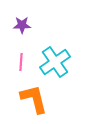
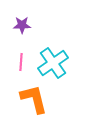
cyan cross: moved 2 px left, 1 px down
